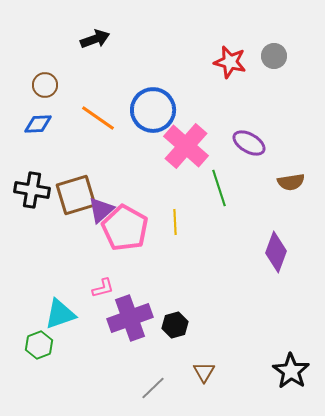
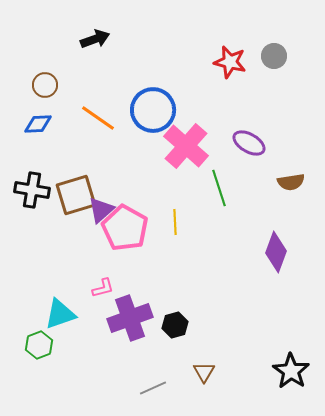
gray line: rotated 20 degrees clockwise
